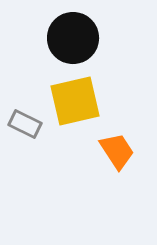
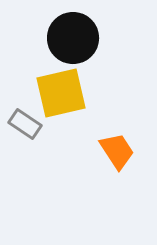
yellow square: moved 14 px left, 8 px up
gray rectangle: rotated 8 degrees clockwise
